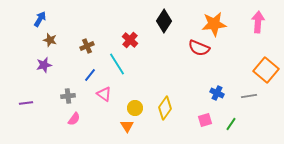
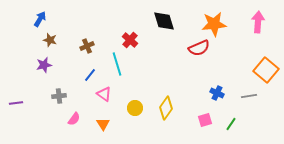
black diamond: rotated 50 degrees counterclockwise
red semicircle: rotated 45 degrees counterclockwise
cyan line: rotated 15 degrees clockwise
gray cross: moved 9 px left
purple line: moved 10 px left
yellow diamond: moved 1 px right
orange triangle: moved 24 px left, 2 px up
